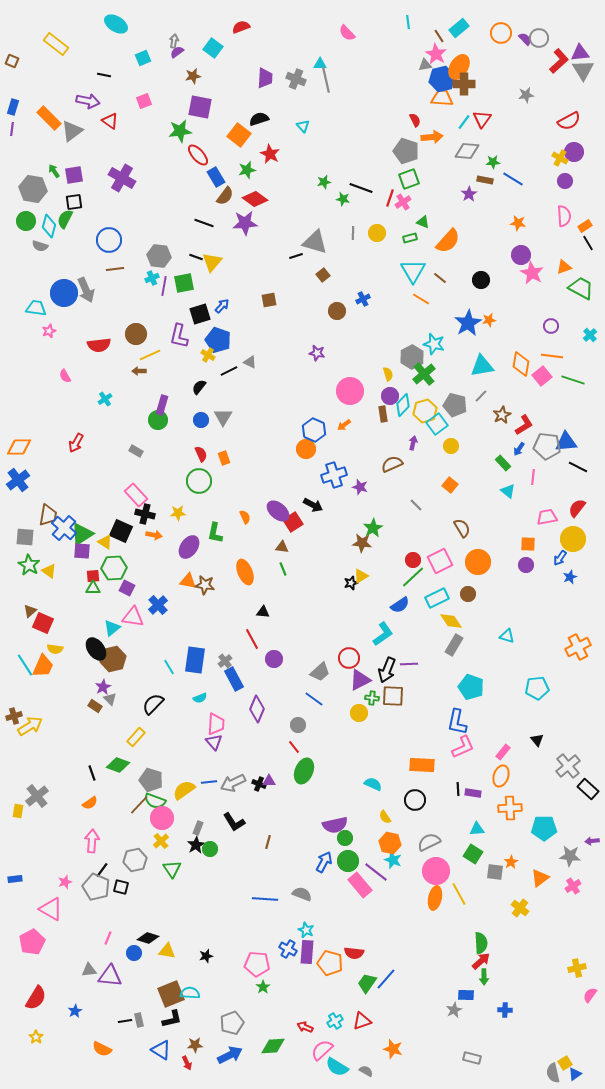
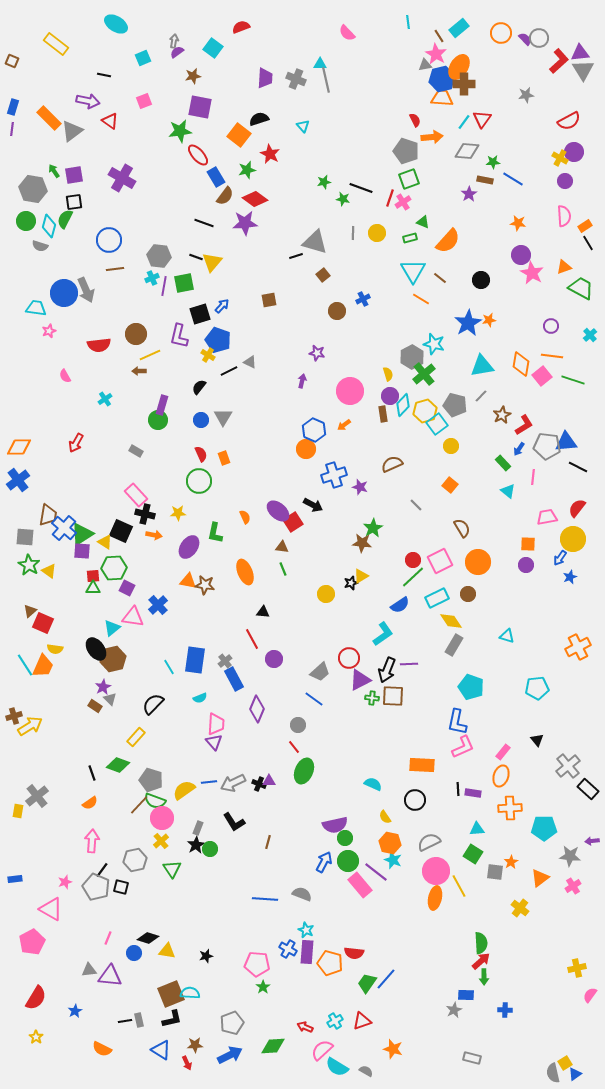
purple arrow at (413, 443): moved 111 px left, 62 px up
yellow circle at (359, 713): moved 33 px left, 119 px up
yellow line at (459, 894): moved 8 px up
